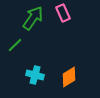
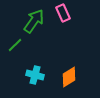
green arrow: moved 1 px right, 3 px down
